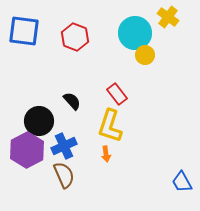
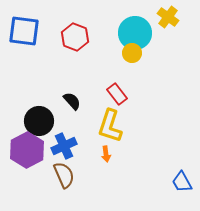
yellow circle: moved 13 px left, 2 px up
